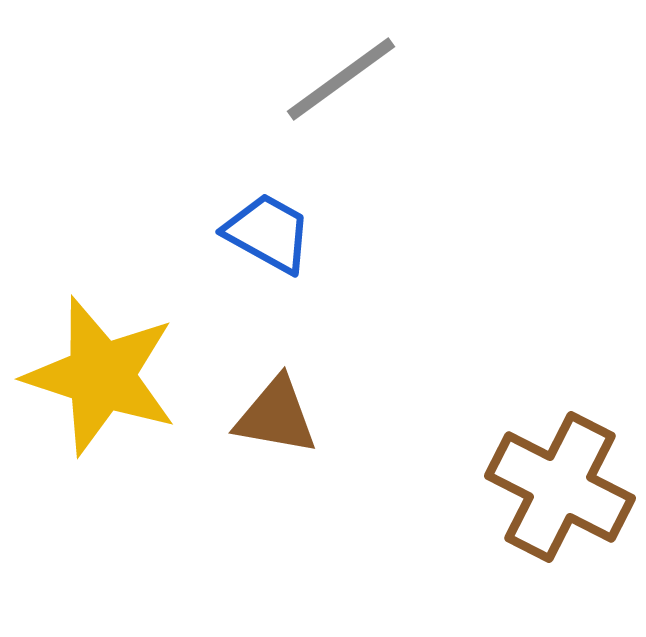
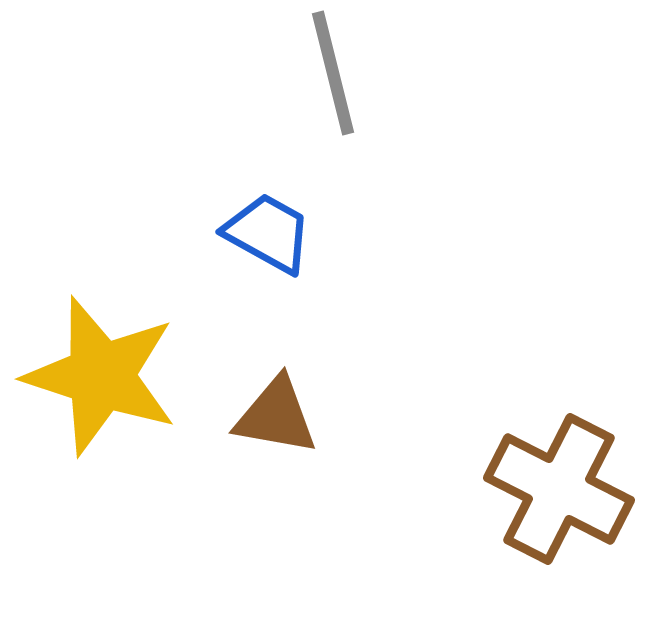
gray line: moved 8 px left, 6 px up; rotated 68 degrees counterclockwise
brown cross: moved 1 px left, 2 px down
